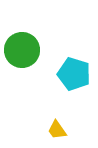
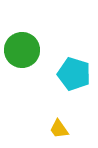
yellow trapezoid: moved 2 px right, 1 px up
